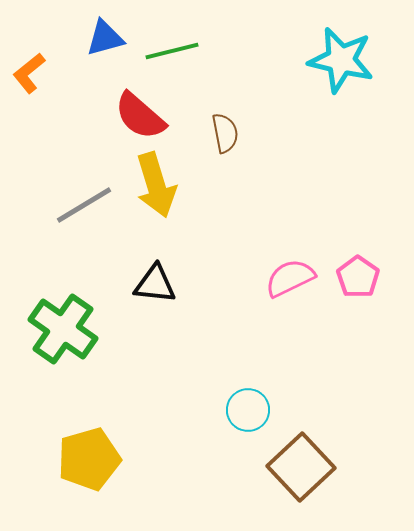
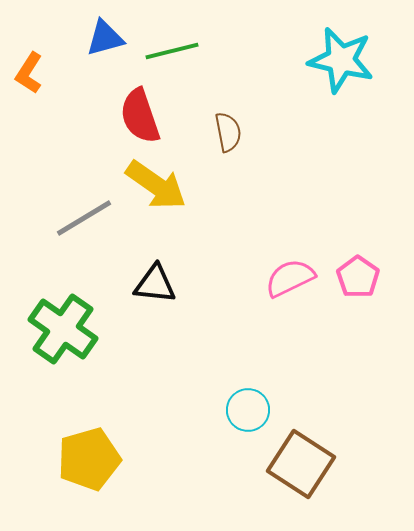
orange L-shape: rotated 18 degrees counterclockwise
red semicircle: rotated 30 degrees clockwise
brown semicircle: moved 3 px right, 1 px up
yellow arrow: rotated 38 degrees counterclockwise
gray line: moved 13 px down
brown square: moved 3 px up; rotated 14 degrees counterclockwise
